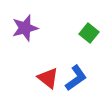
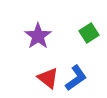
purple star: moved 13 px right, 8 px down; rotated 20 degrees counterclockwise
green square: rotated 18 degrees clockwise
